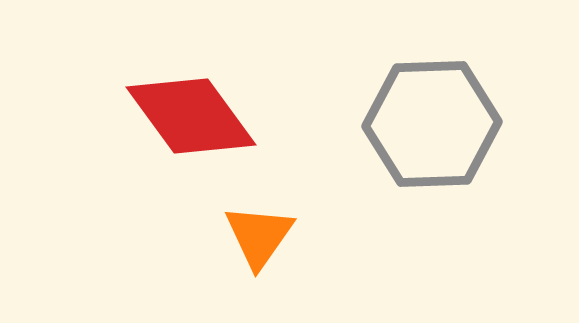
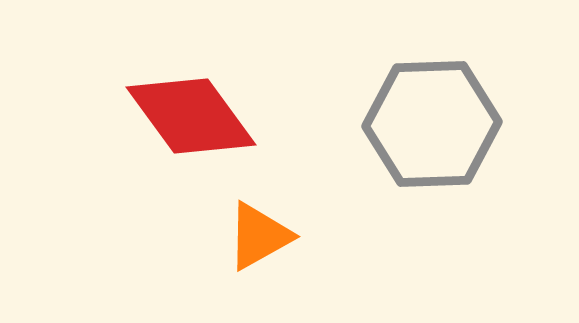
orange triangle: rotated 26 degrees clockwise
